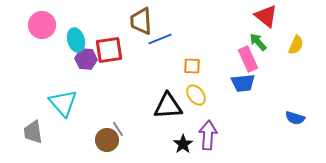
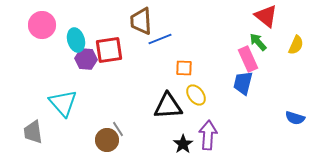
orange square: moved 8 px left, 2 px down
blue trapezoid: rotated 110 degrees clockwise
